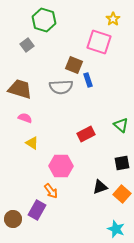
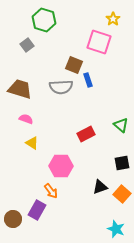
pink semicircle: moved 1 px right, 1 px down
